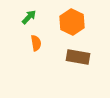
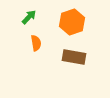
orange hexagon: rotated 15 degrees clockwise
brown rectangle: moved 4 px left
